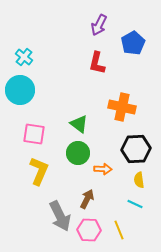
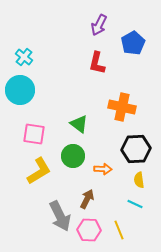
green circle: moved 5 px left, 3 px down
yellow L-shape: rotated 36 degrees clockwise
